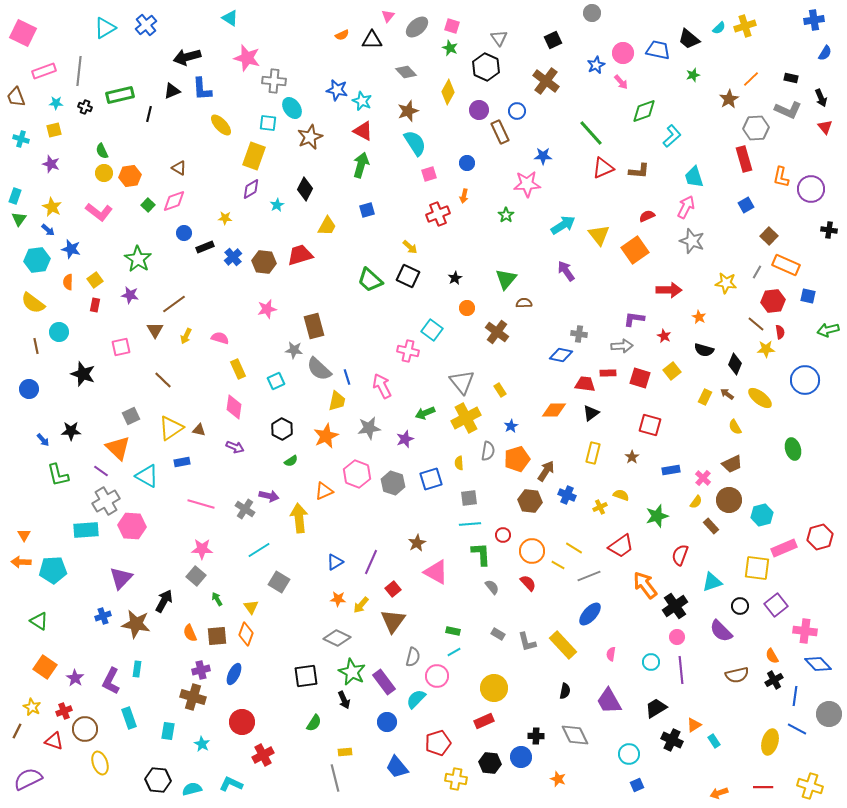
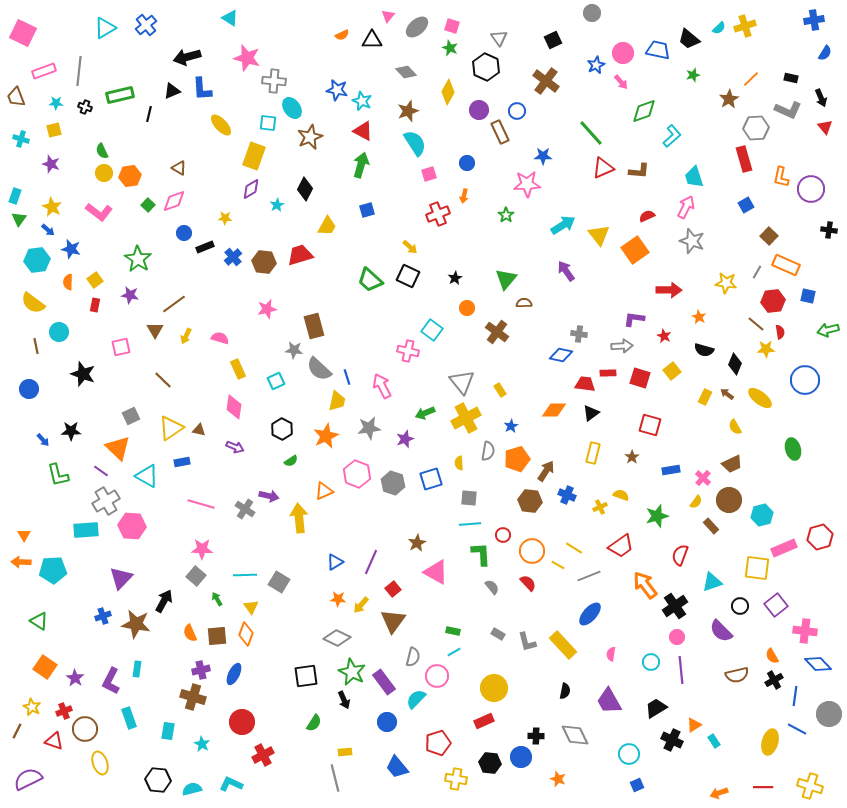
gray square at (469, 498): rotated 12 degrees clockwise
cyan line at (259, 550): moved 14 px left, 25 px down; rotated 30 degrees clockwise
